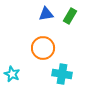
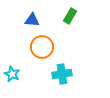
blue triangle: moved 14 px left, 6 px down; rotated 14 degrees clockwise
orange circle: moved 1 px left, 1 px up
cyan cross: rotated 18 degrees counterclockwise
